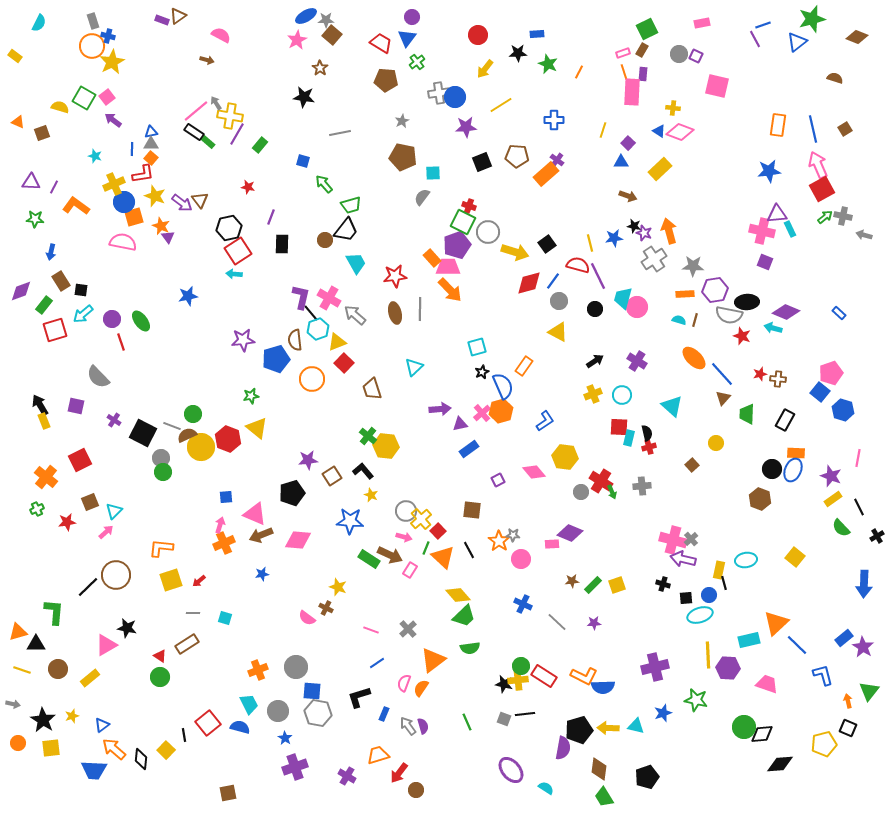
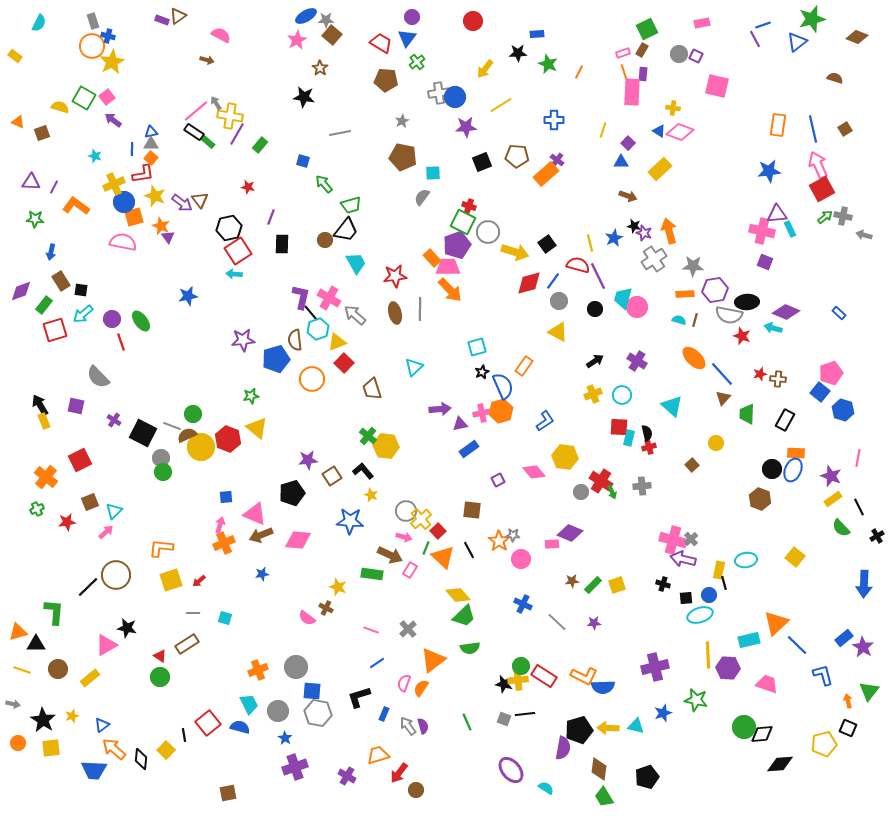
red circle at (478, 35): moved 5 px left, 14 px up
blue star at (614, 238): rotated 18 degrees counterclockwise
pink cross at (482, 413): rotated 30 degrees clockwise
green rectangle at (369, 559): moved 3 px right, 15 px down; rotated 25 degrees counterclockwise
